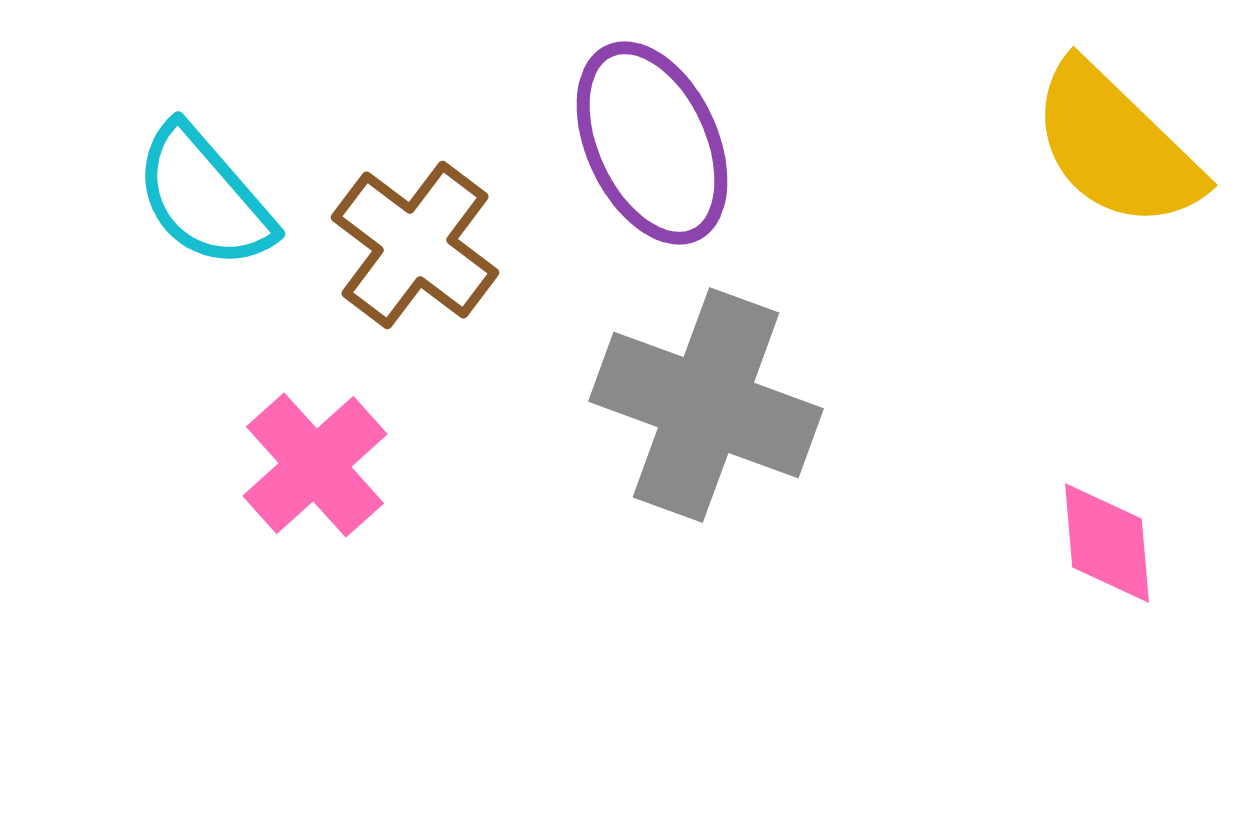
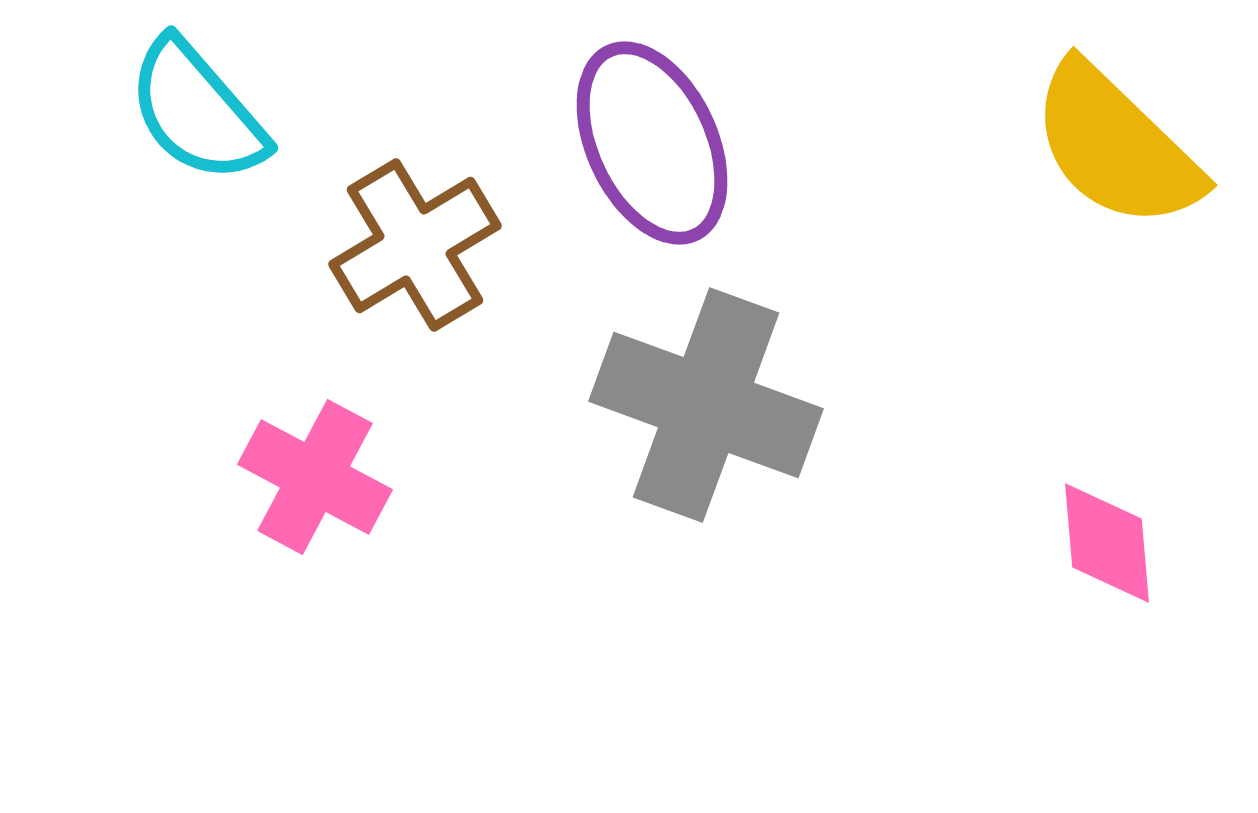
cyan semicircle: moved 7 px left, 86 px up
brown cross: rotated 22 degrees clockwise
pink cross: moved 12 px down; rotated 20 degrees counterclockwise
